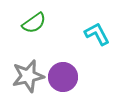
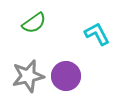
purple circle: moved 3 px right, 1 px up
